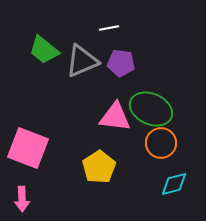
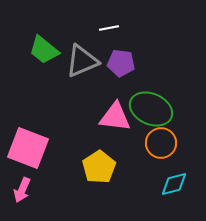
pink arrow: moved 9 px up; rotated 25 degrees clockwise
